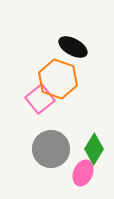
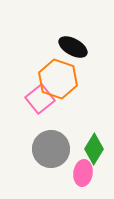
pink ellipse: rotated 15 degrees counterclockwise
